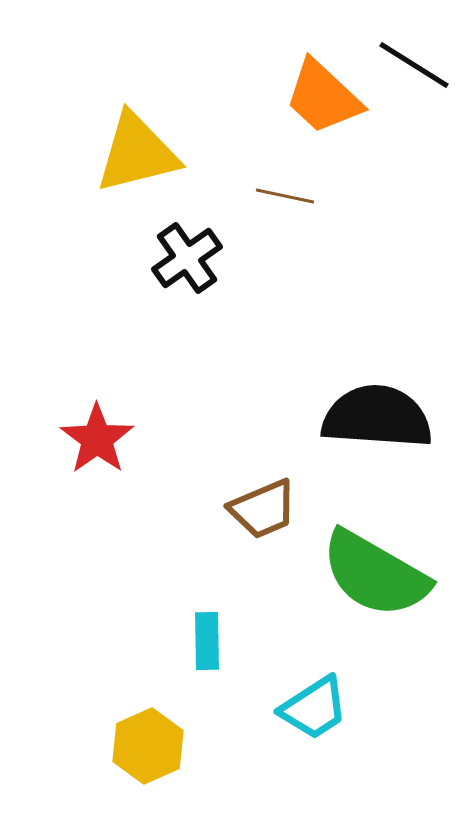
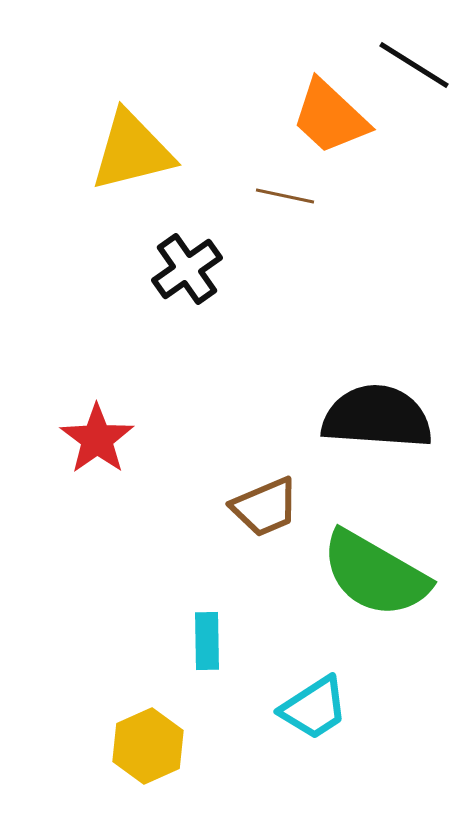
orange trapezoid: moved 7 px right, 20 px down
yellow triangle: moved 5 px left, 2 px up
black cross: moved 11 px down
brown trapezoid: moved 2 px right, 2 px up
